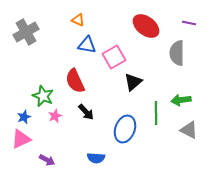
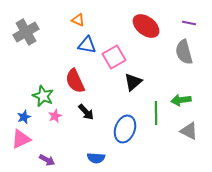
gray semicircle: moved 7 px right, 1 px up; rotated 15 degrees counterclockwise
gray triangle: moved 1 px down
